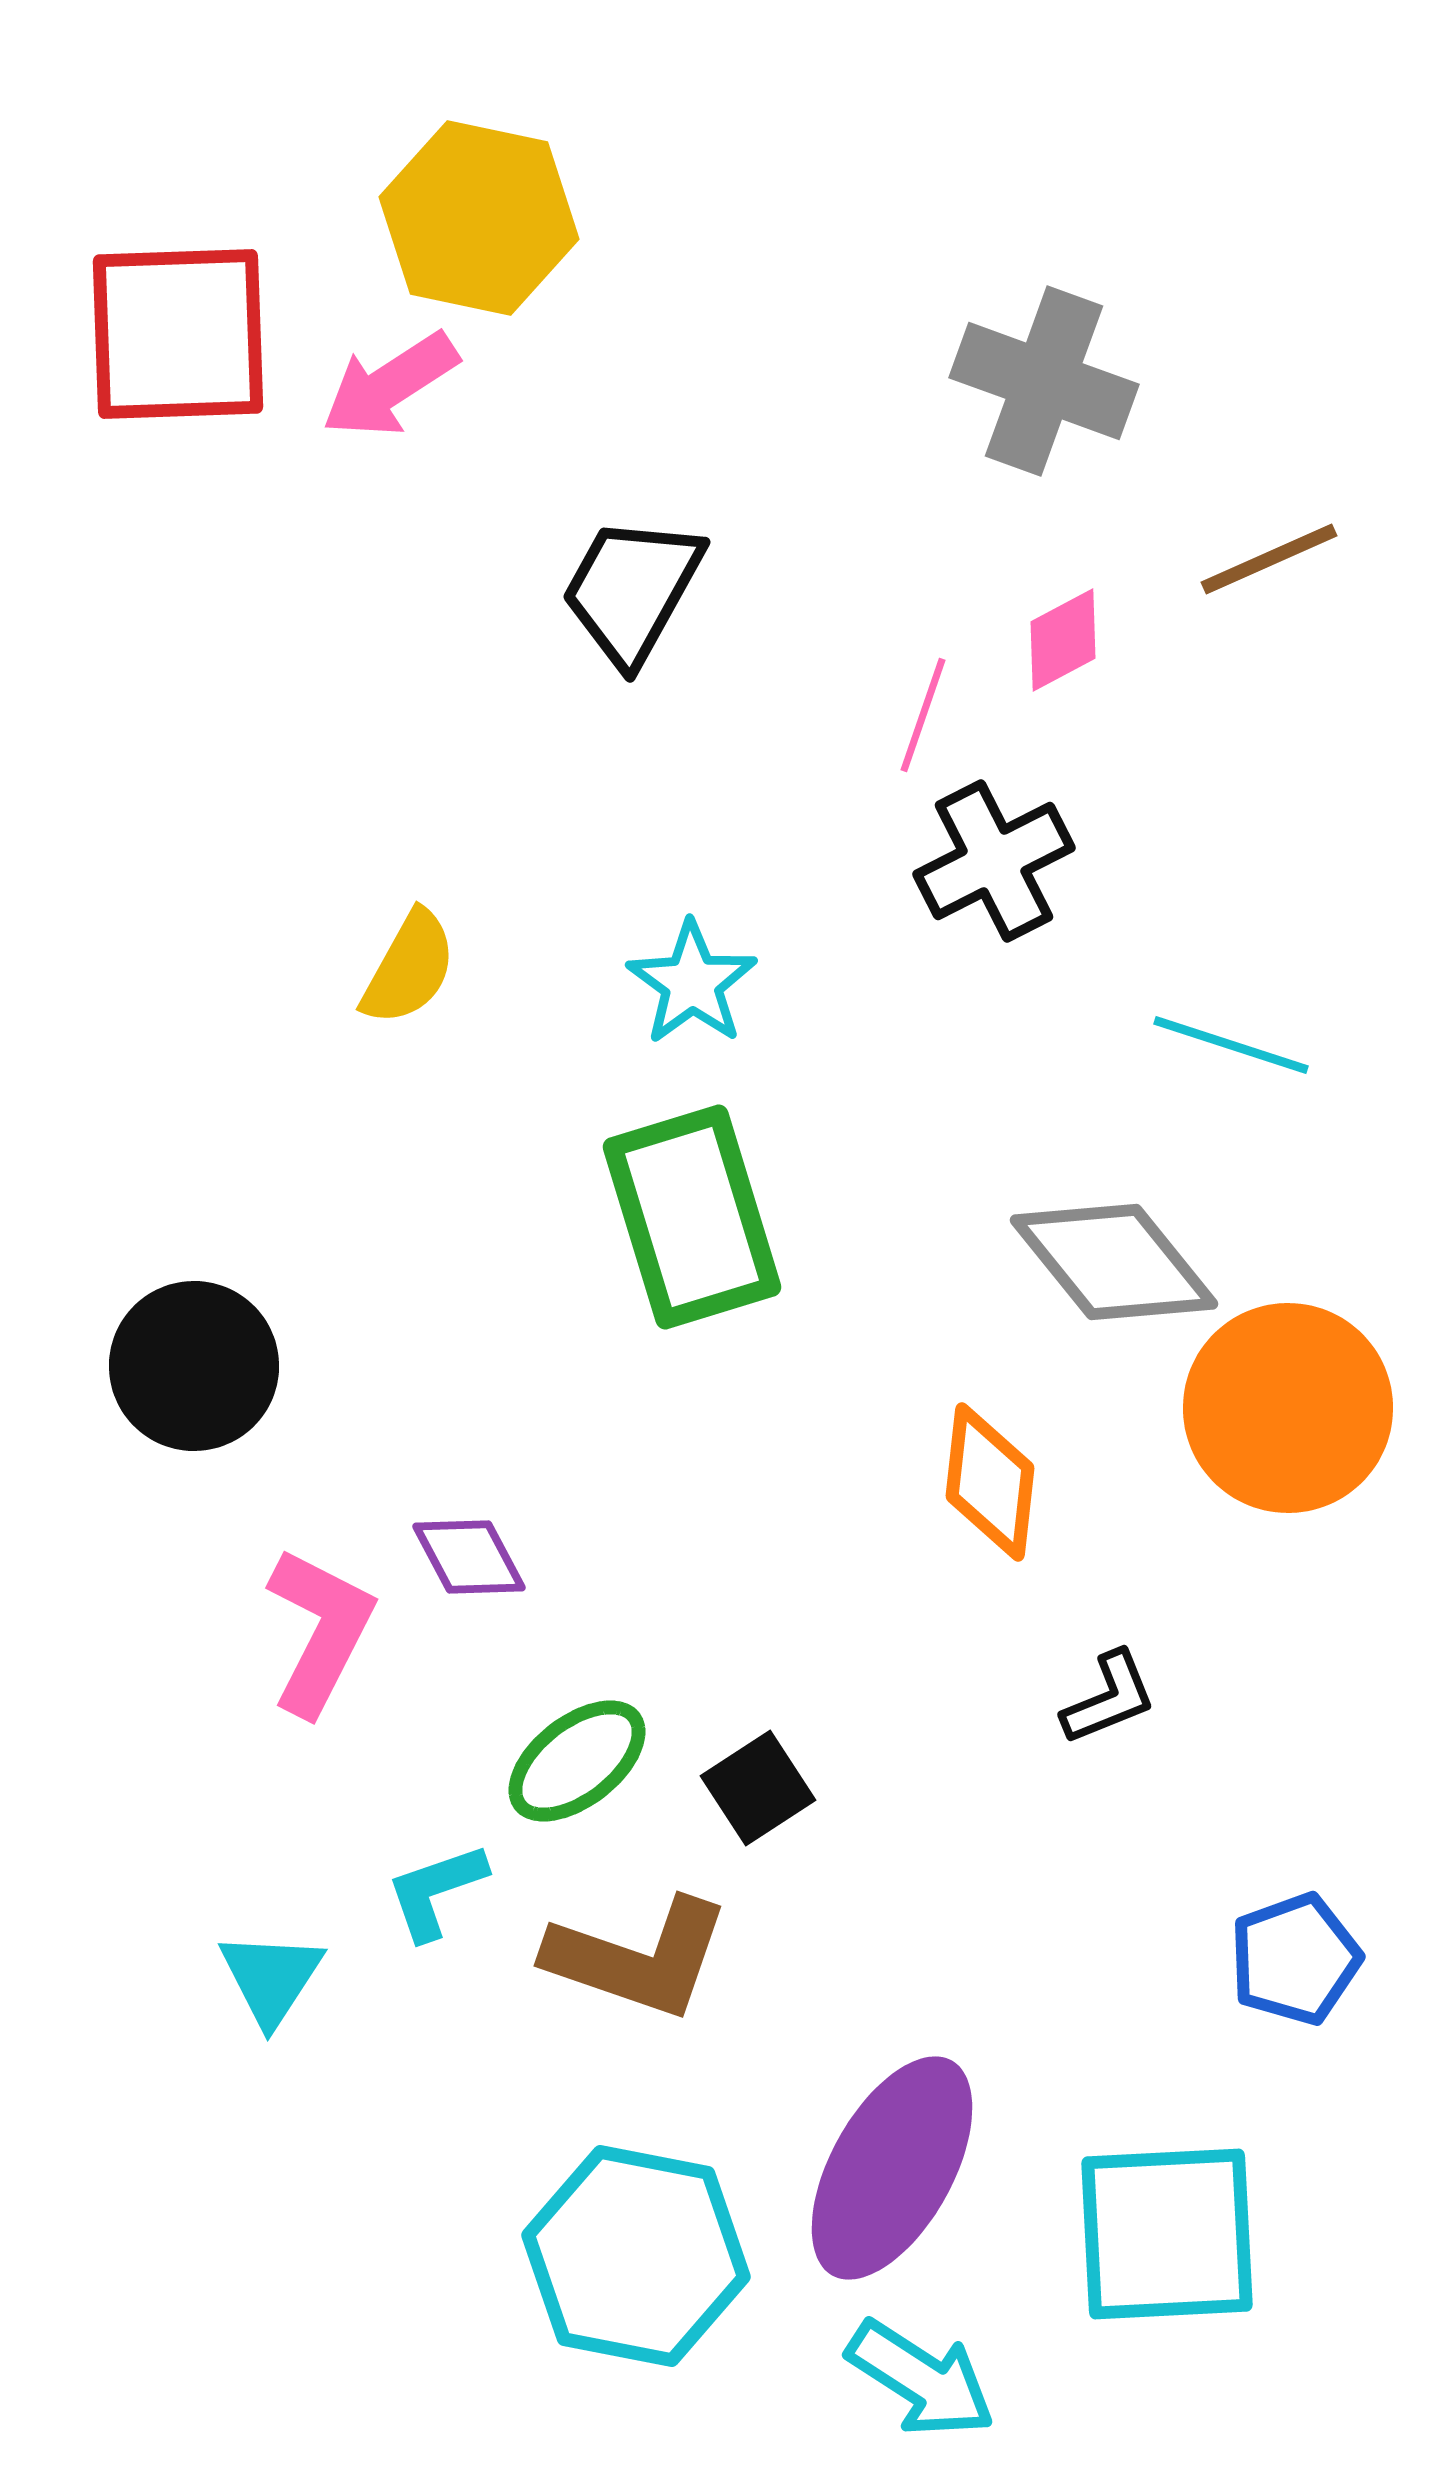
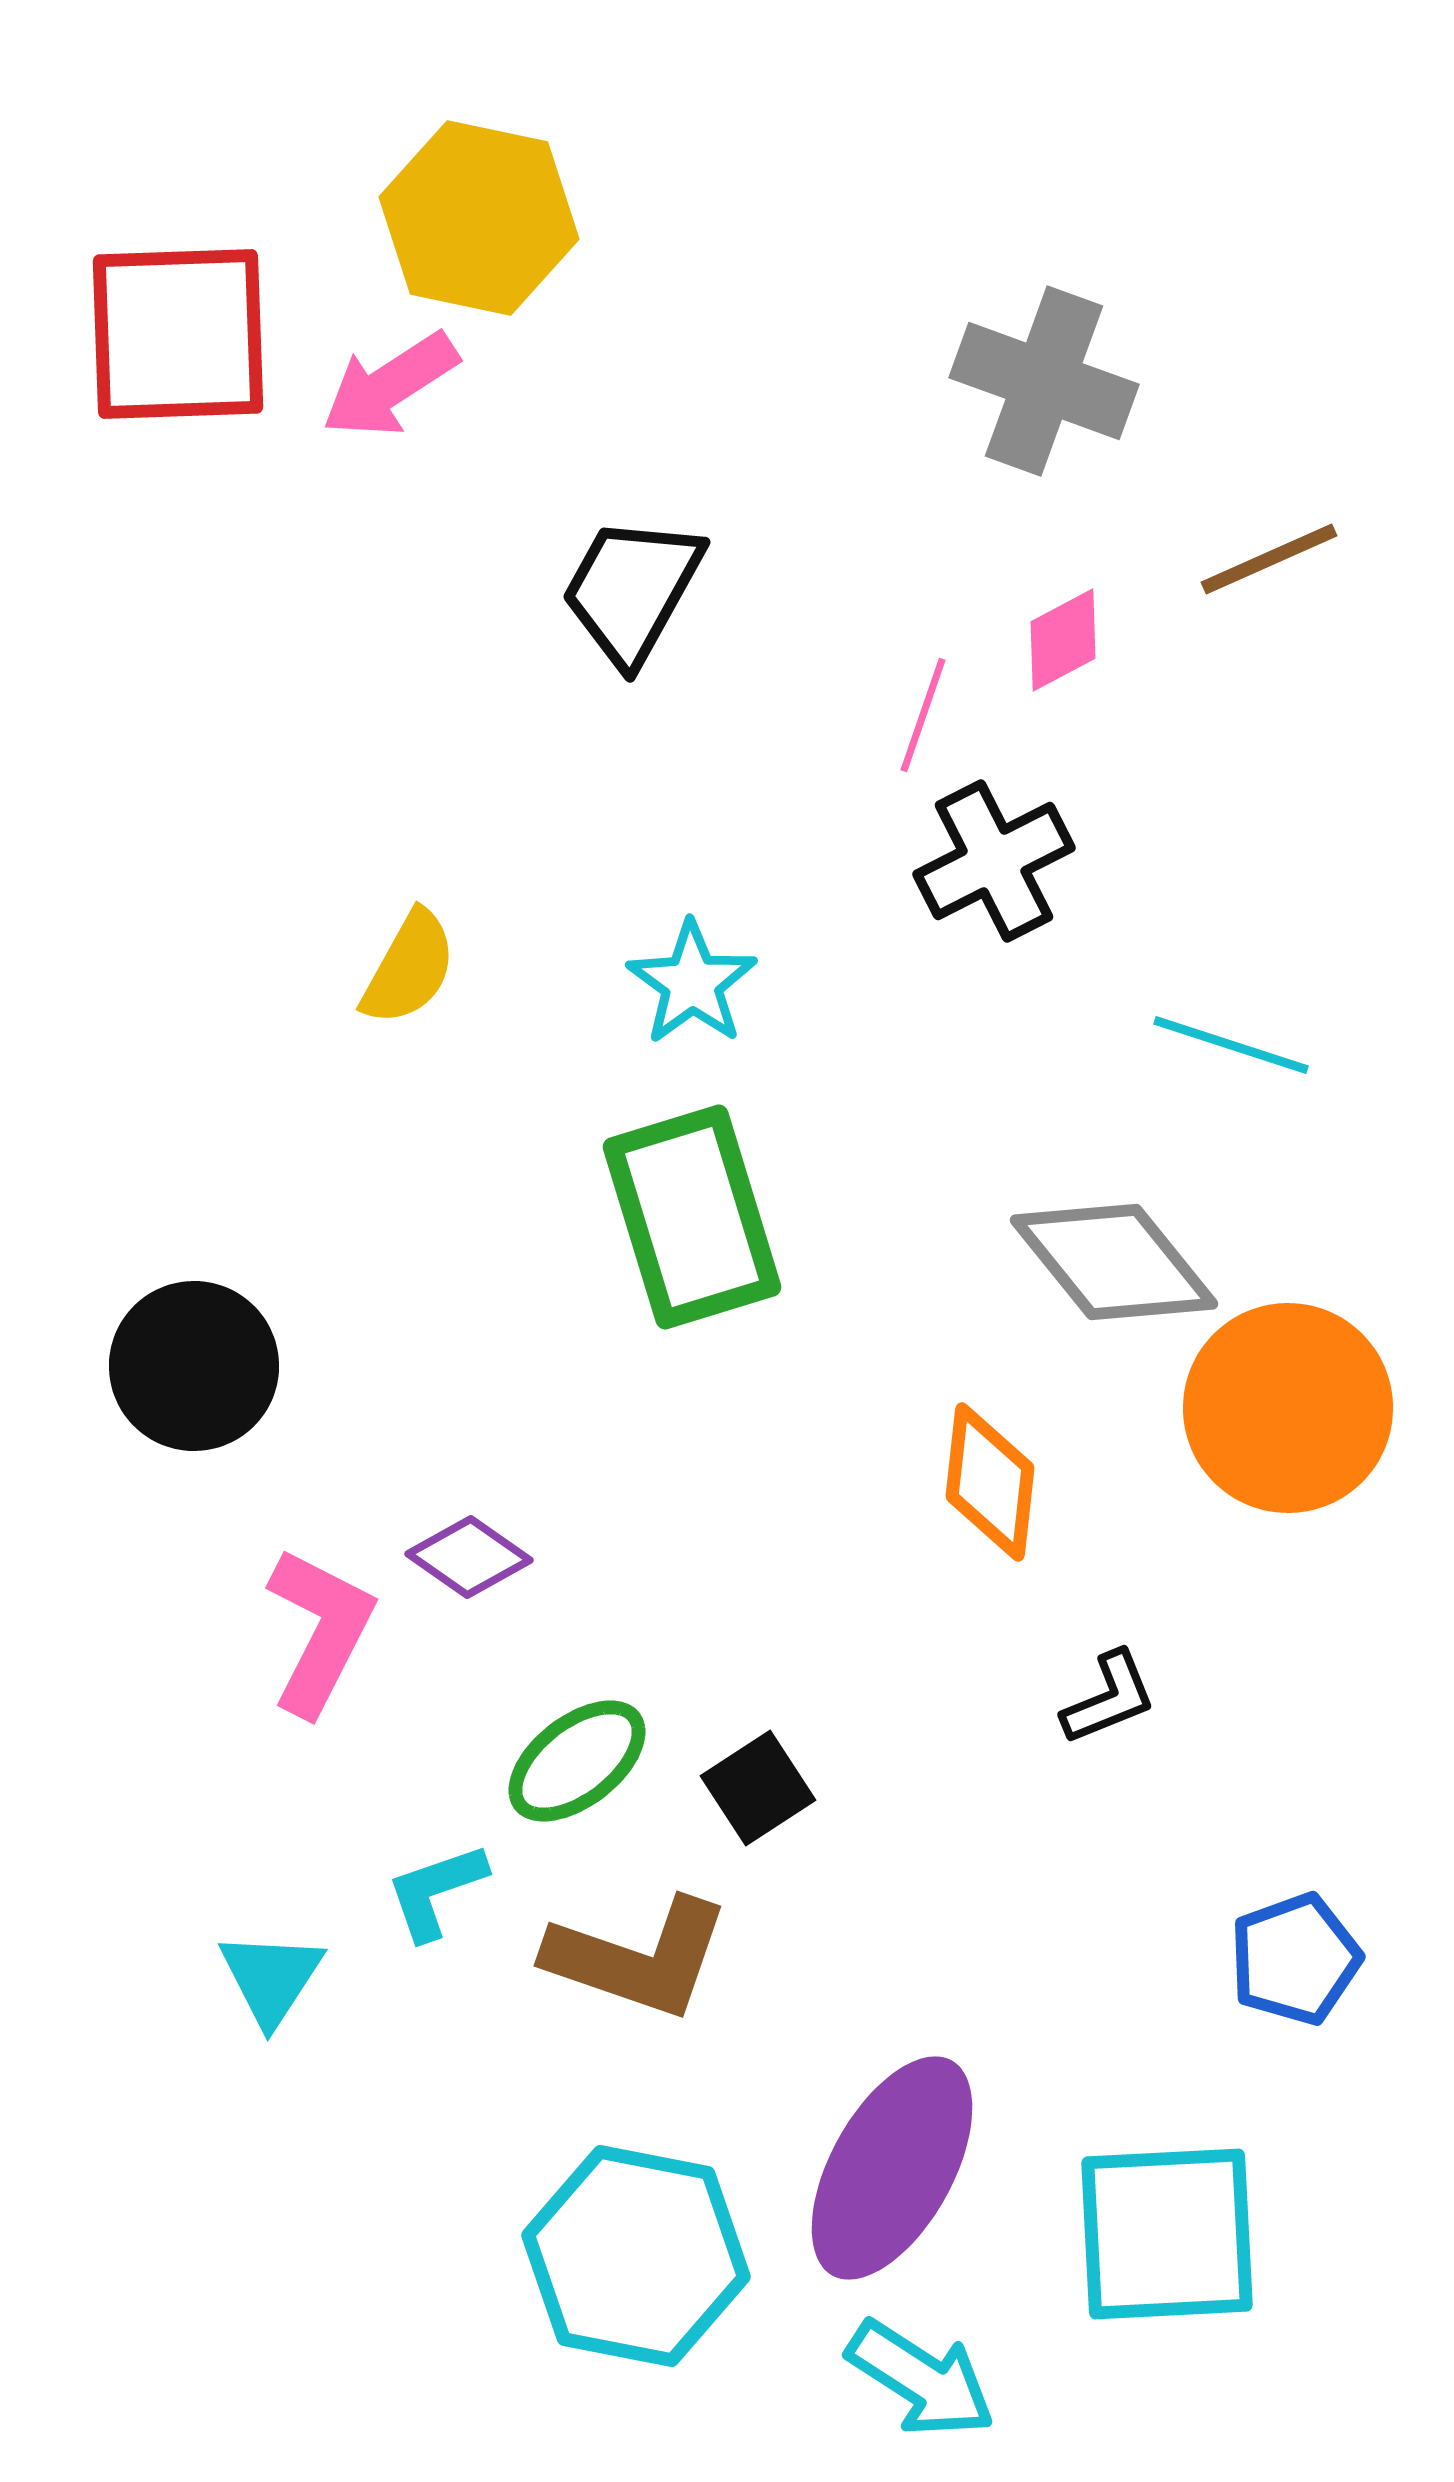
purple diamond: rotated 27 degrees counterclockwise
